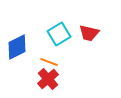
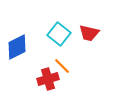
cyan square: rotated 20 degrees counterclockwise
orange line: moved 13 px right, 4 px down; rotated 24 degrees clockwise
red cross: rotated 25 degrees clockwise
